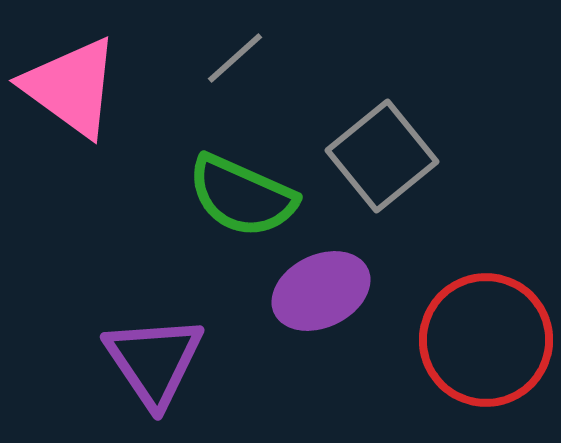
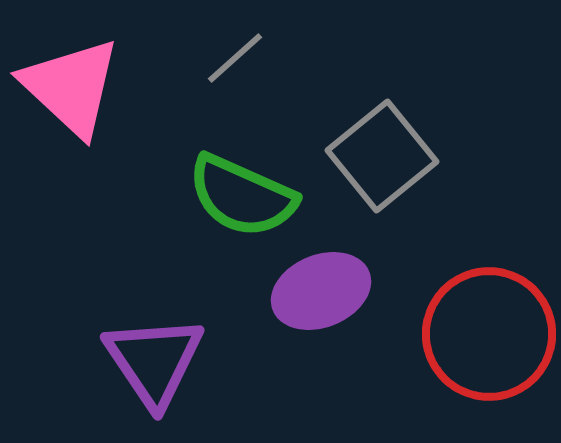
pink triangle: rotated 7 degrees clockwise
purple ellipse: rotated 4 degrees clockwise
red circle: moved 3 px right, 6 px up
